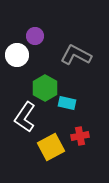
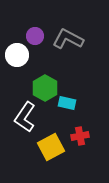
gray L-shape: moved 8 px left, 16 px up
